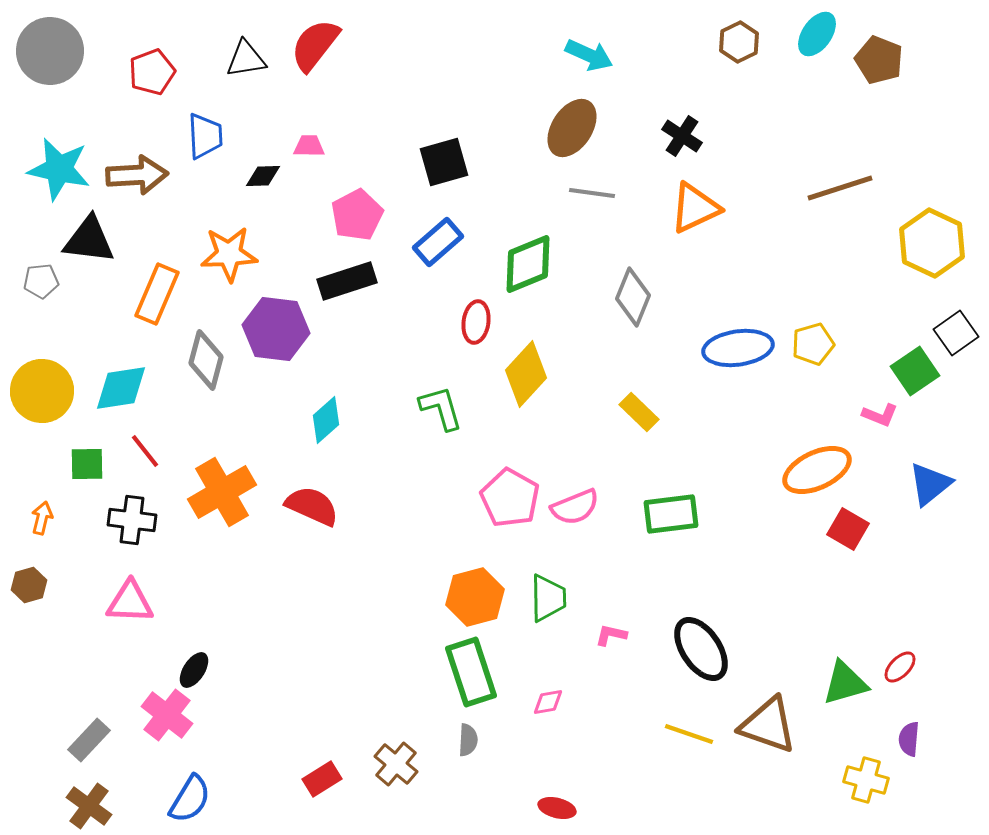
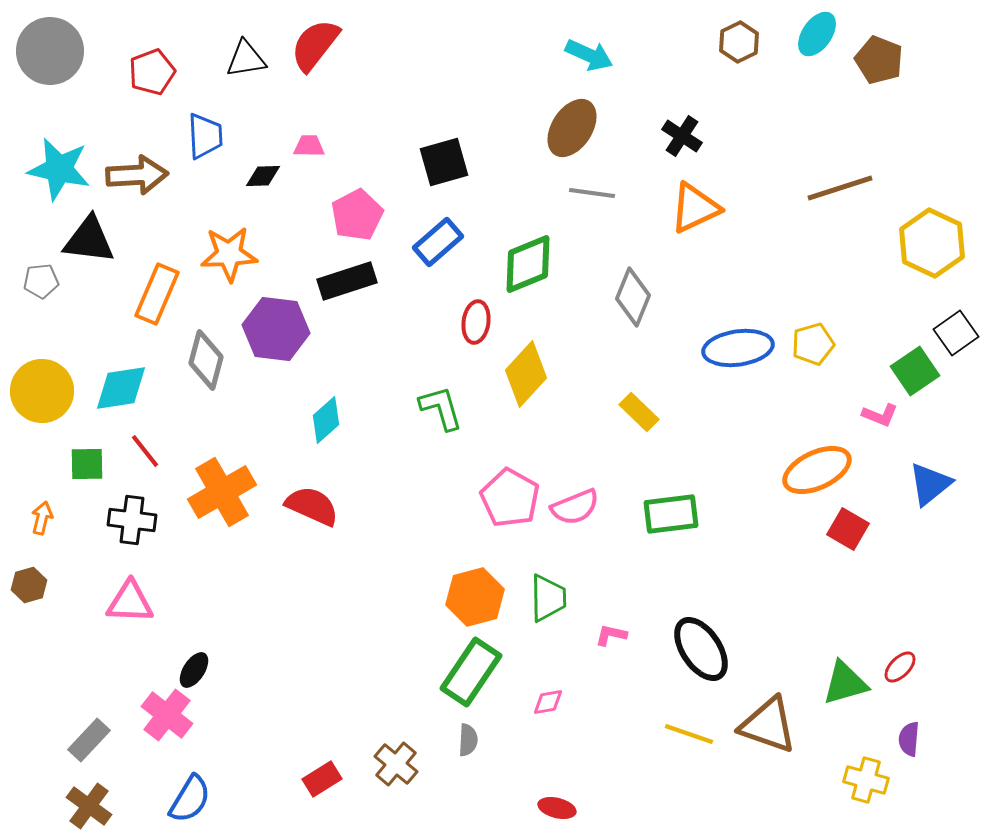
green rectangle at (471, 672): rotated 52 degrees clockwise
